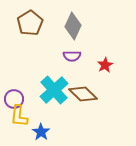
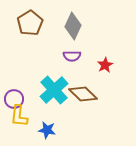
blue star: moved 6 px right, 2 px up; rotated 24 degrees counterclockwise
